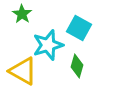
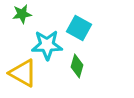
green star: rotated 30 degrees clockwise
cyan star: moved 1 px left; rotated 16 degrees clockwise
yellow triangle: moved 2 px down
